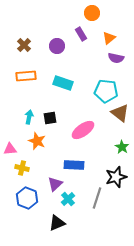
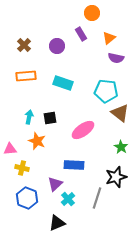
green star: moved 1 px left
